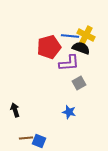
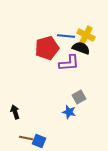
blue line: moved 4 px left
red pentagon: moved 2 px left, 1 px down
gray square: moved 14 px down
black arrow: moved 2 px down
brown line: rotated 16 degrees clockwise
